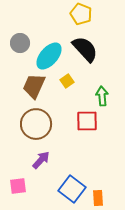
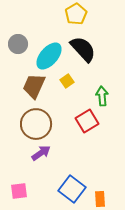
yellow pentagon: moved 5 px left; rotated 20 degrees clockwise
gray circle: moved 2 px left, 1 px down
black semicircle: moved 2 px left
red square: rotated 30 degrees counterclockwise
purple arrow: moved 7 px up; rotated 12 degrees clockwise
pink square: moved 1 px right, 5 px down
orange rectangle: moved 2 px right, 1 px down
